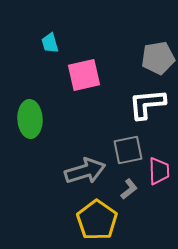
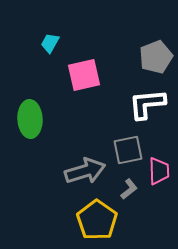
cyan trapezoid: rotated 45 degrees clockwise
gray pentagon: moved 2 px left, 1 px up; rotated 12 degrees counterclockwise
